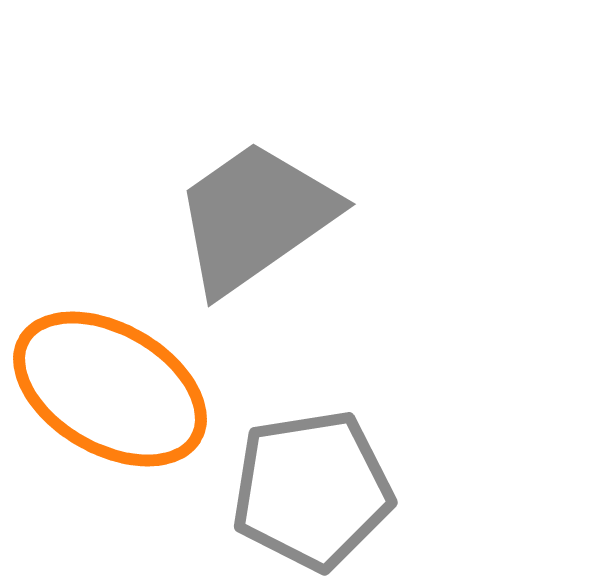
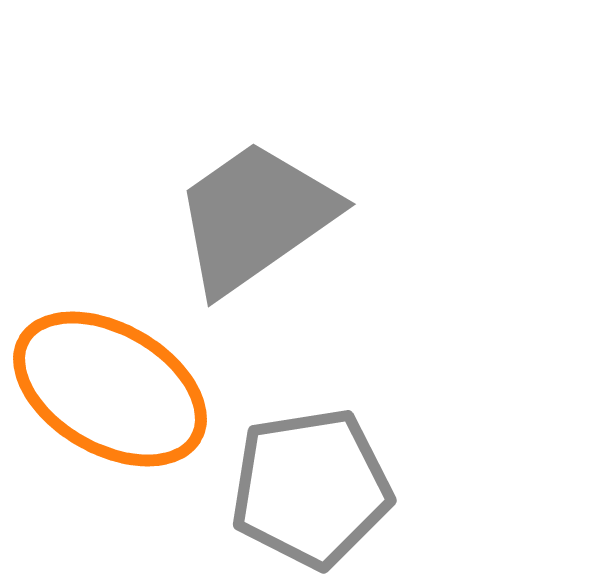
gray pentagon: moved 1 px left, 2 px up
